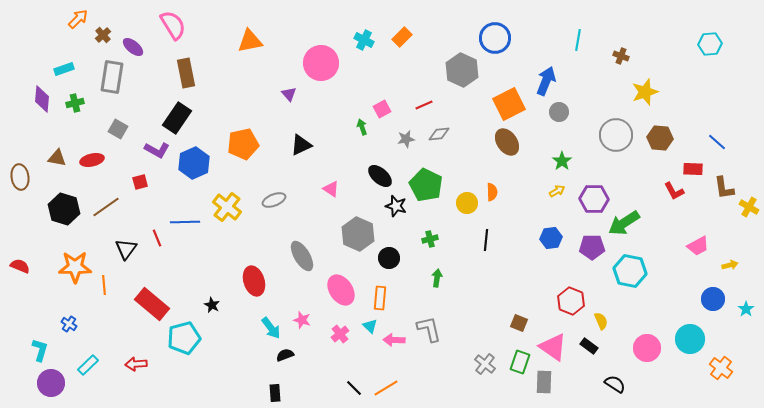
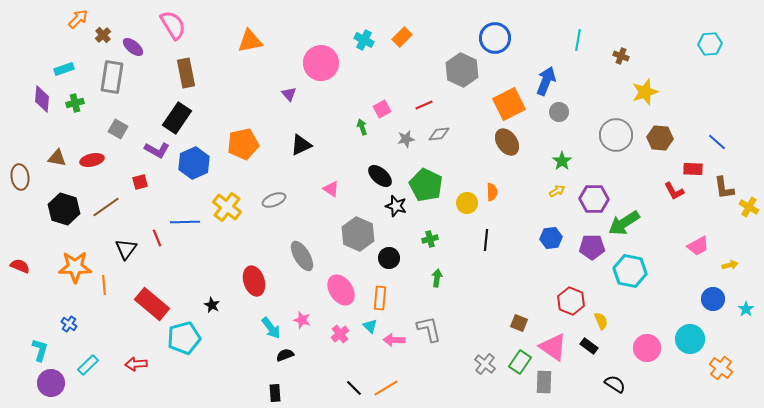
green rectangle at (520, 362): rotated 15 degrees clockwise
